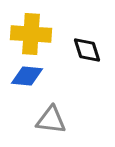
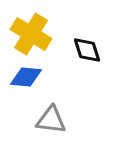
yellow cross: rotated 27 degrees clockwise
blue diamond: moved 1 px left, 1 px down
